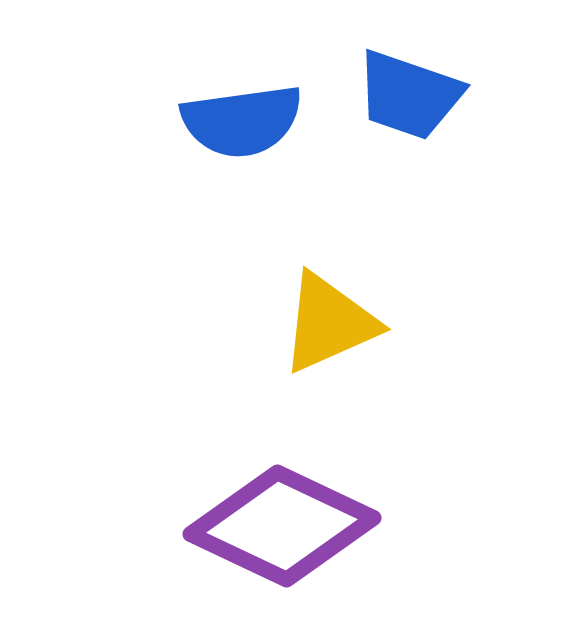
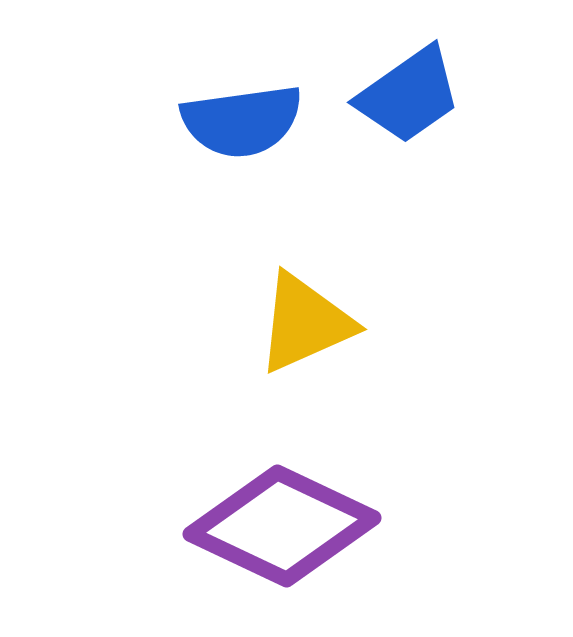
blue trapezoid: rotated 54 degrees counterclockwise
yellow triangle: moved 24 px left
